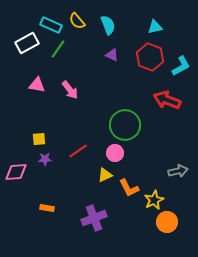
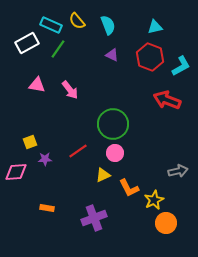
green circle: moved 12 px left, 1 px up
yellow square: moved 9 px left, 3 px down; rotated 16 degrees counterclockwise
yellow triangle: moved 2 px left
orange circle: moved 1 px left, 1 px down
